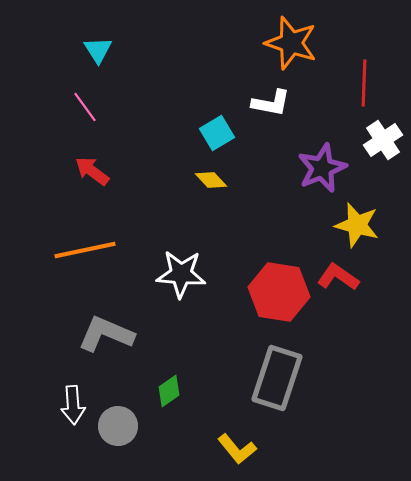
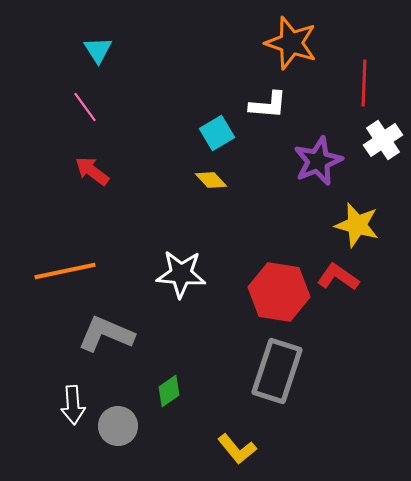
white L-shape: moved 3 px left, 2 px down; rotated 6 degrees counterclockwise
purple star: moved 4 px left, 7 px up
orange line: moved 20 px left, 21 px down
gray rectangle: moved 7 px up
